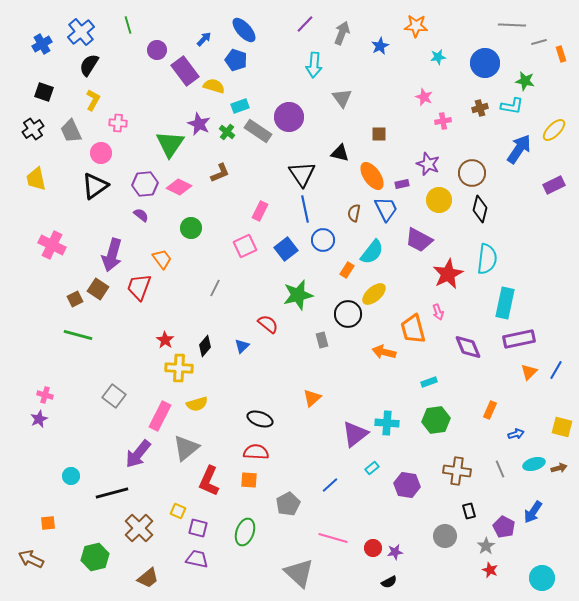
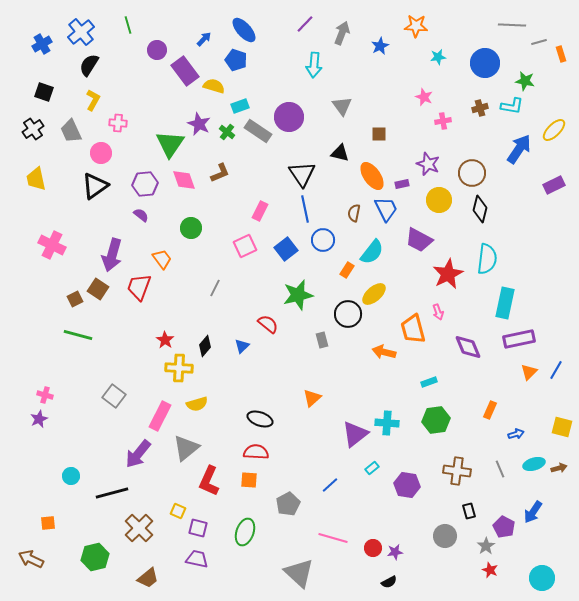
gray triangle at (342, 98): moved 8 px down
pink diamond at (179, 187): moved 5 px right, 7 px up; rotated 45 degrees clockwise
